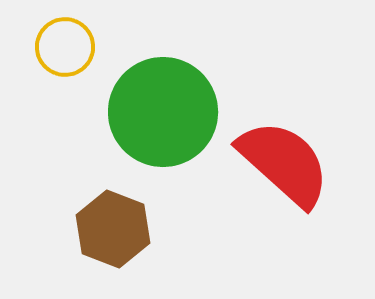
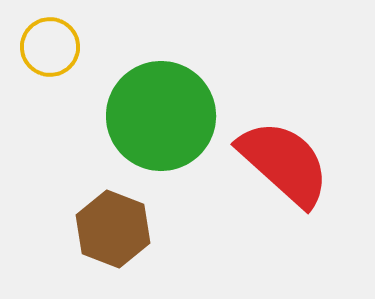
yellow circle: moved 15 px left
green circle: moved 2 px left, 4 px down
